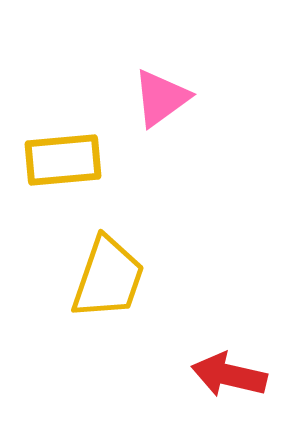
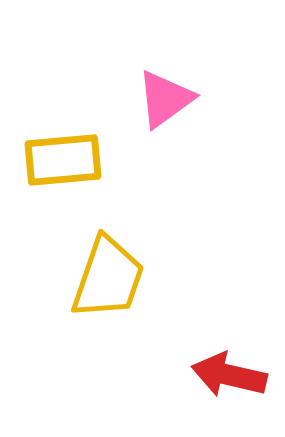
pink triangle: moved 4 px right, 1 px down
